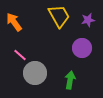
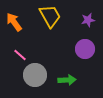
yellow trapezoid: moved 9 px left
purple circle: moved 3 px right, 1 px down
gray circle: moved 2 px down
green arrow: moved 3 px left; rotated 78 degrees clockwise
